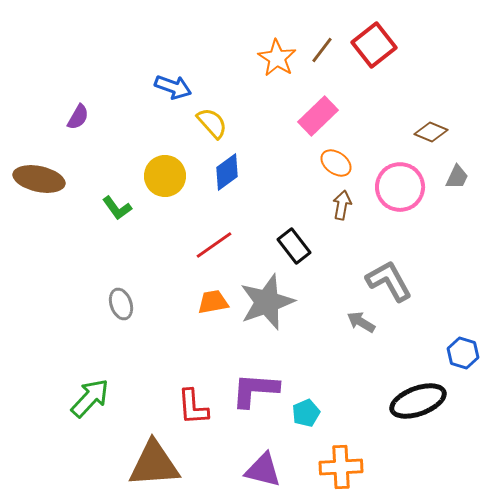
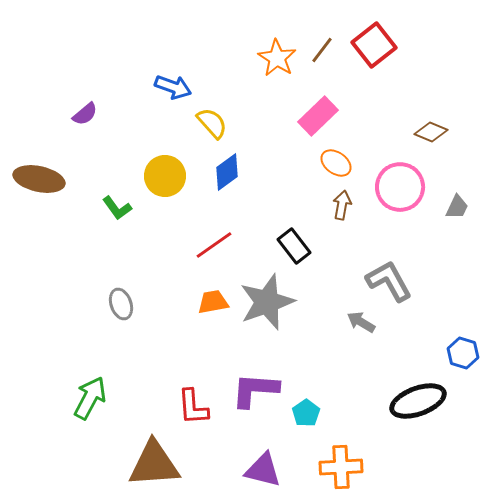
purple semicircle: moved 7 px right, 3 px up; rotated 20 degrees clockwise
gray trapezoid: moved 30 px down
green arrow: rotated 15 degrees counterclockwise
cyan pentagon: rotated 12 degrees counterclockwise
